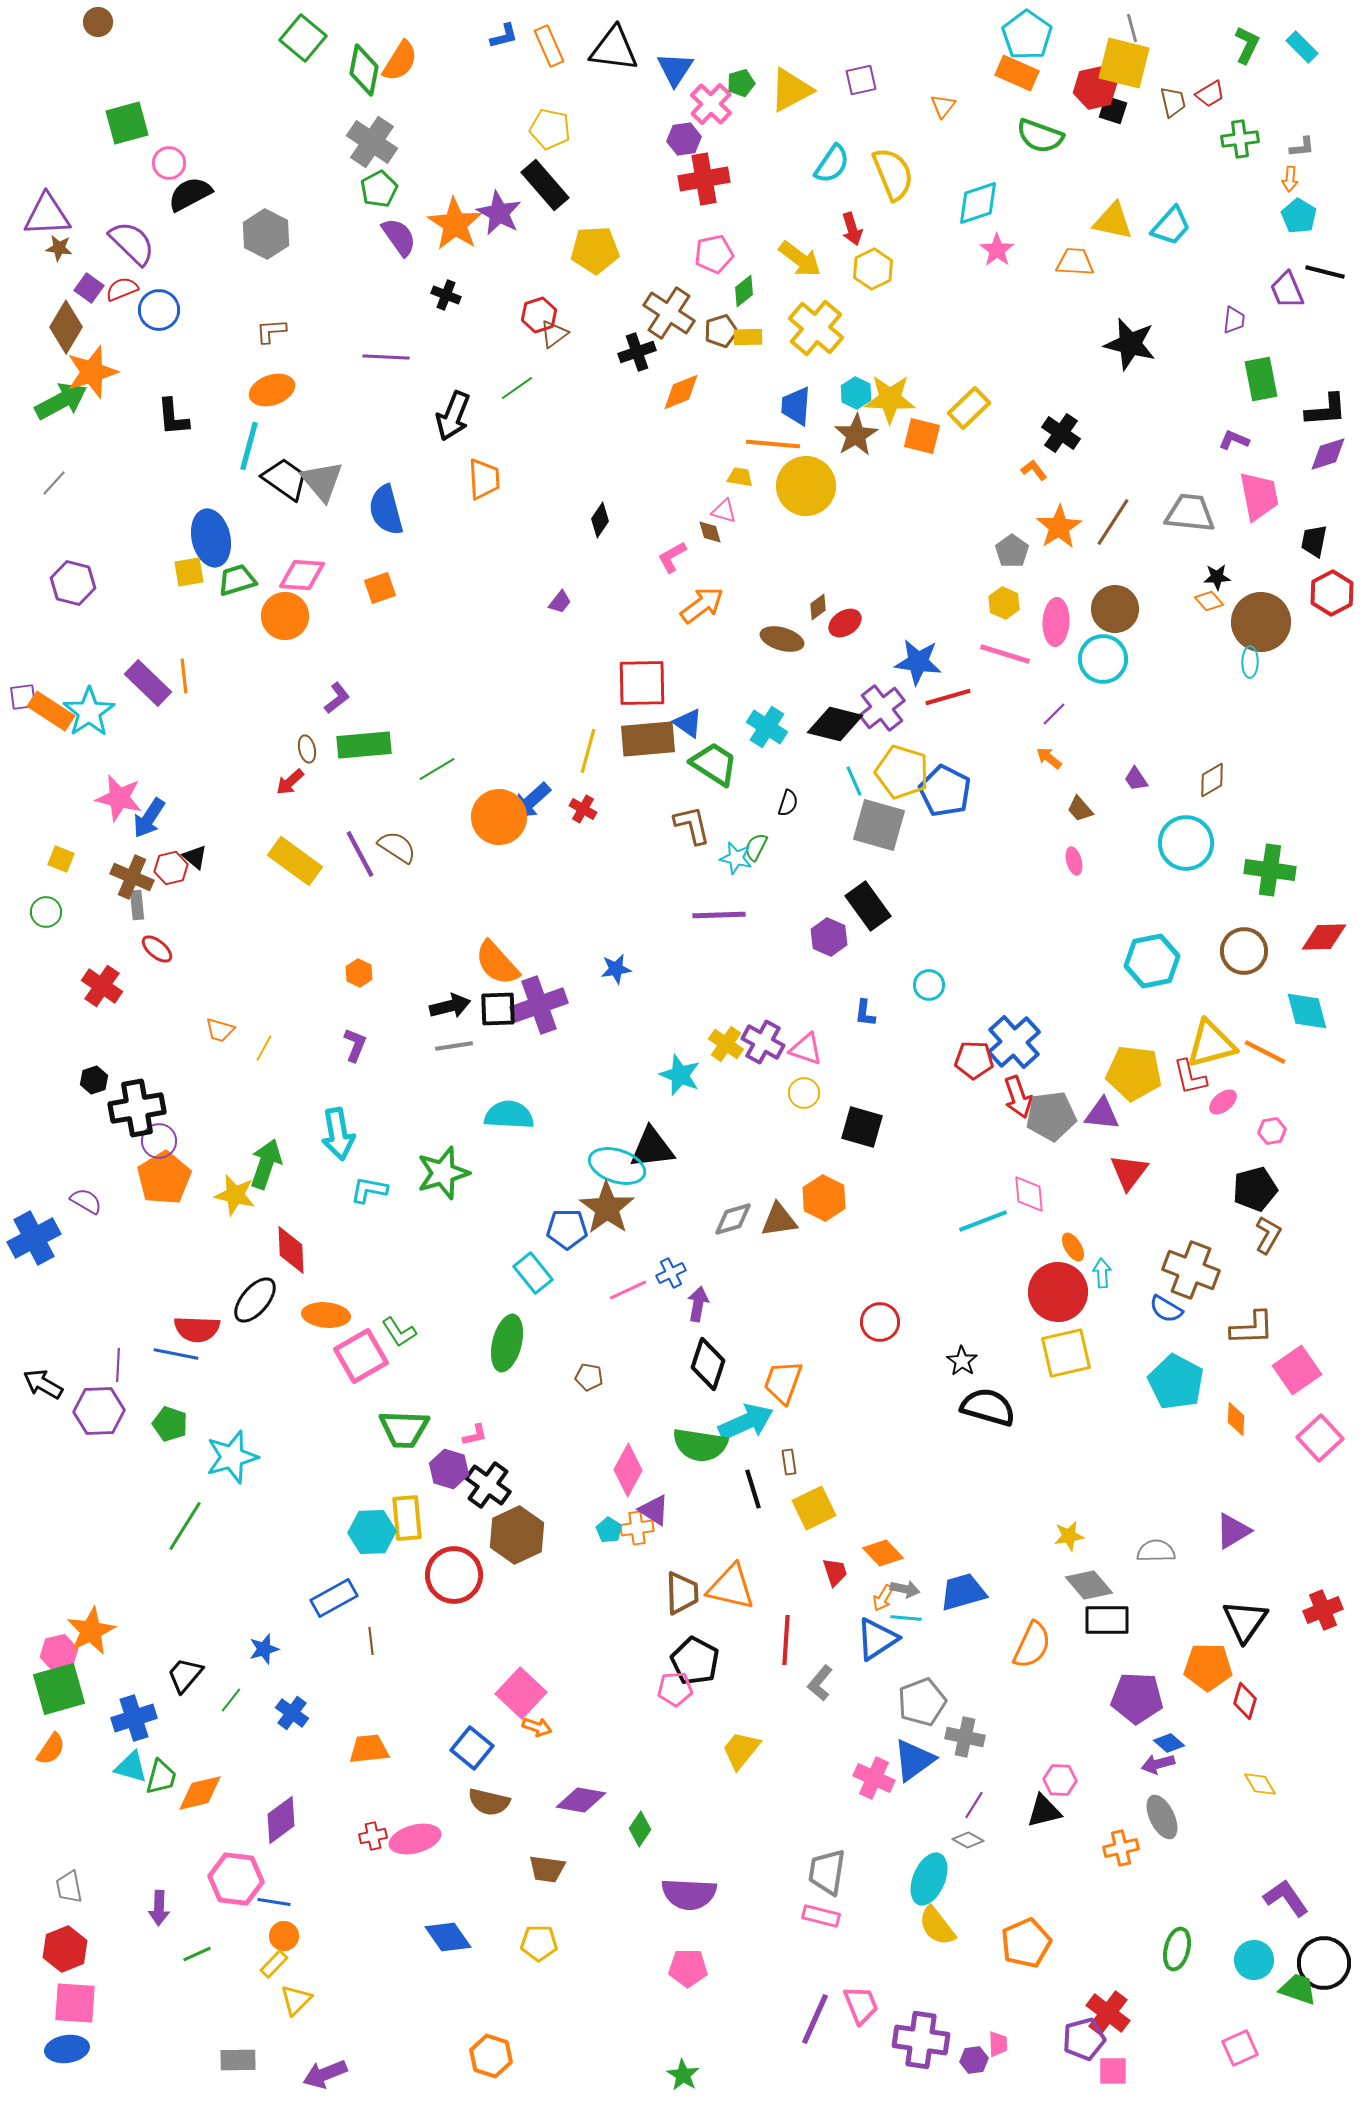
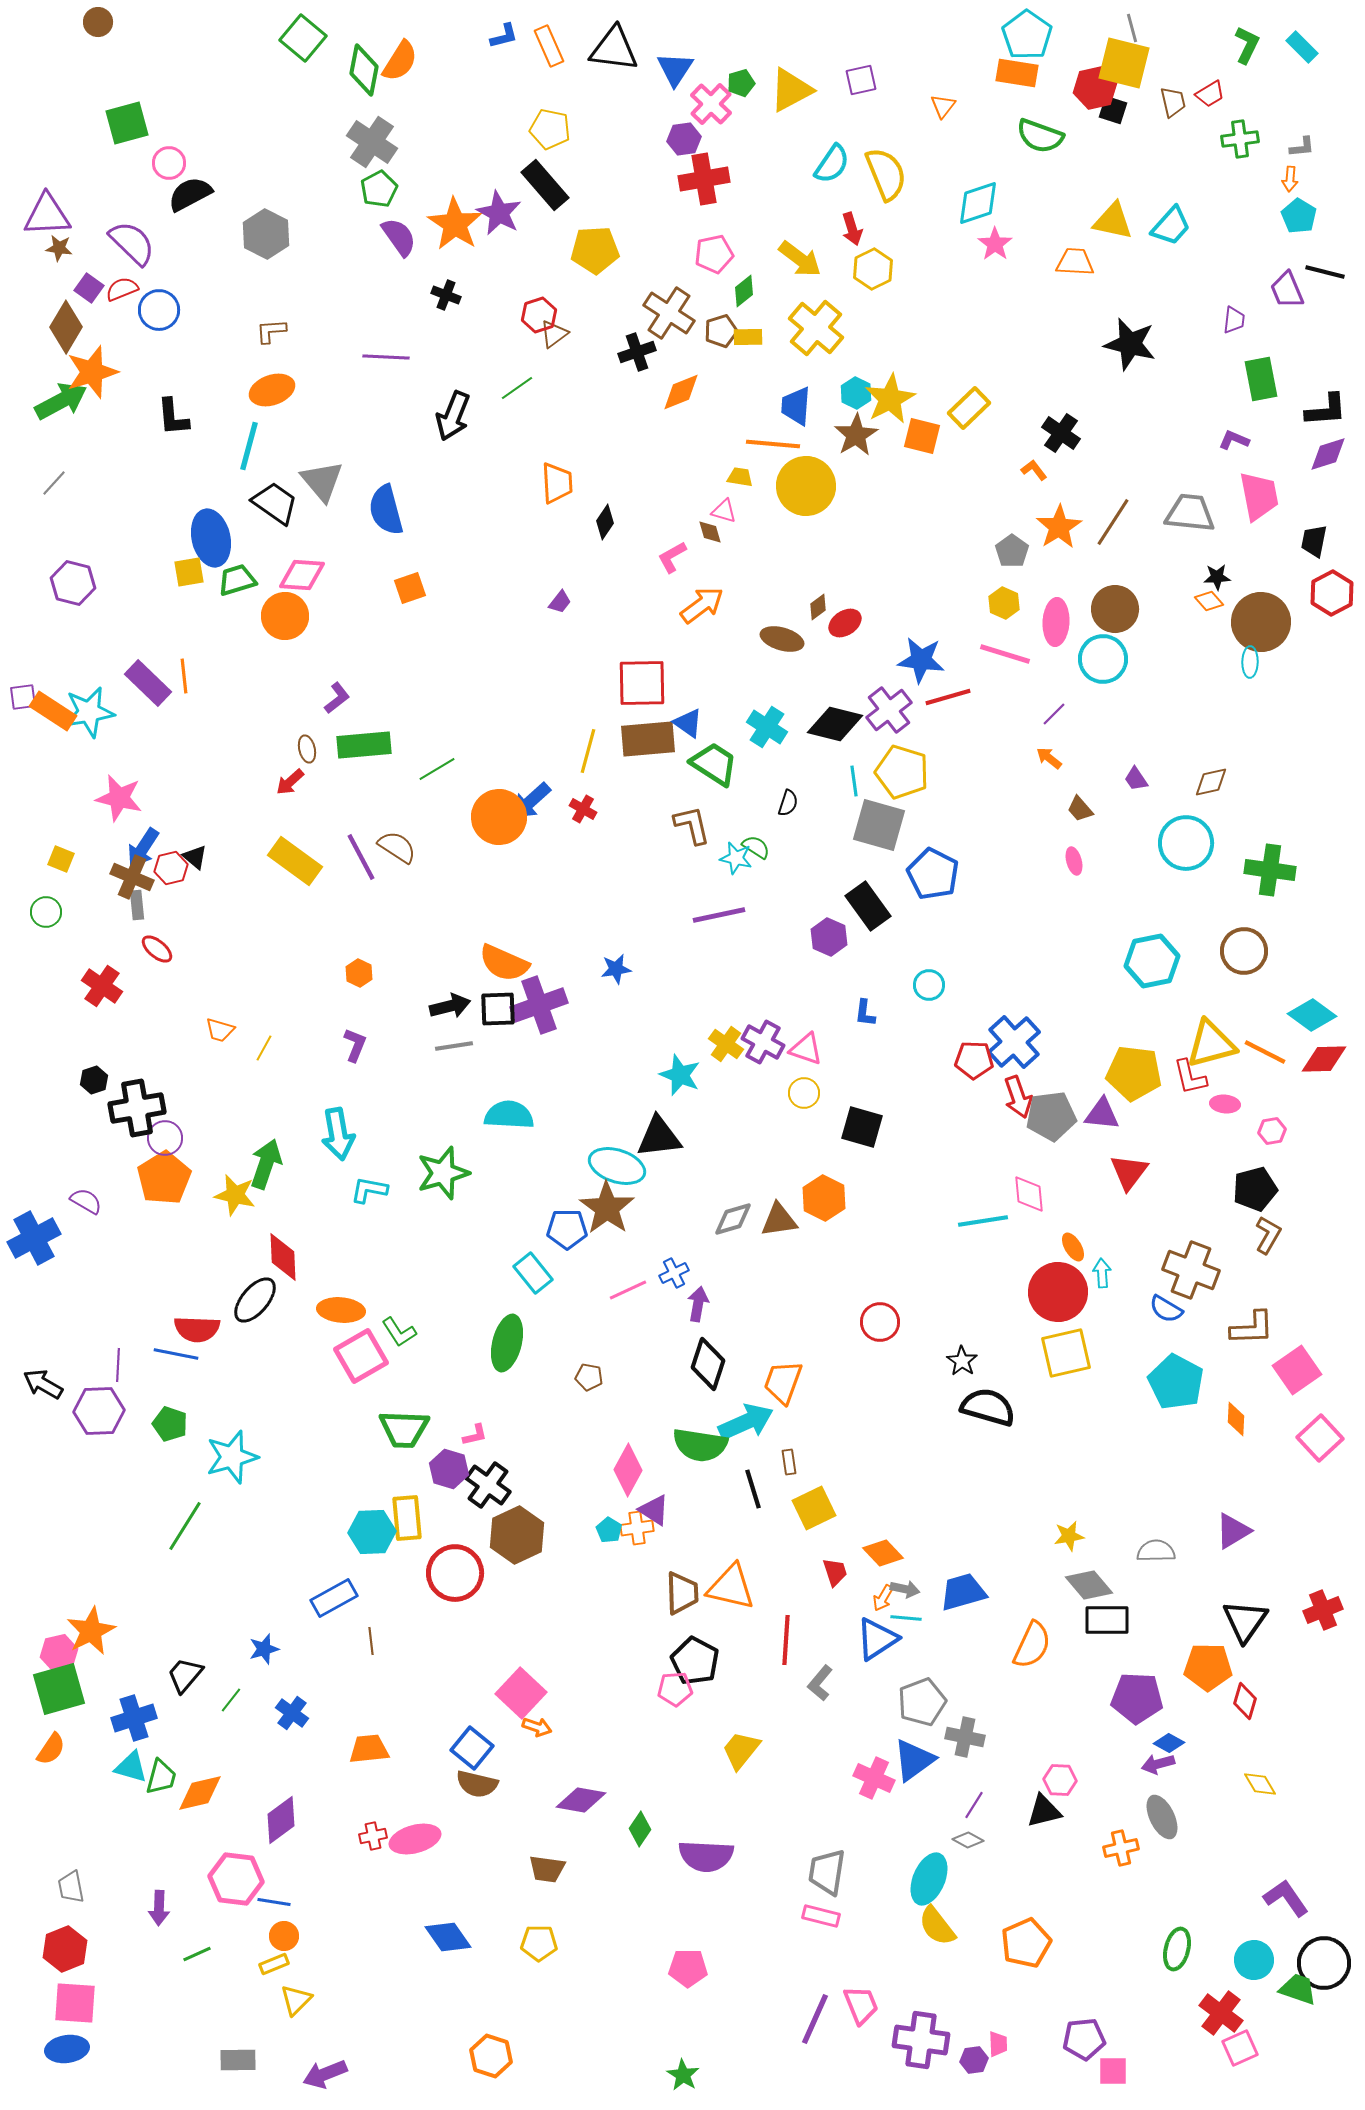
orange rectangle at (1017, 73): rotated 15 degrees counterclockwise
yellow semicircle at (893, 174): moved 7 px left
pink star at (997, 250): moved 2 px left, 6 px up
yellow star at (890, 399): rotated 30 degrees counterclockwise
black trapezoid at (285, 479): moved 10 px left, 24 px down
orange trapezoid at (484, 479): moved 73 px right, 4 px down
black diamond at (600, 520): moved 5 px right, 2 px down
orange square at (380, 588): moved 30 px right
blue star at (918, 662): moved 3 px right, 2 px up
purple cross at (882, 708): moved 7 px right, 2 px down
orange rectangle at (51, 711): moved 2 px right
cyan star at (89, 712): rotated 24 degrees clockwise
brown diamond at (1212, 780): moved 1 px left, 2 px down; rotated 18 degrees clockwise
cyan line at (854, 781): rotated 16 degrees clockwise
blue pentagon at (945, 791): moved 12 px left, 83 px down
blue arrow at (149, 818): moved 6 px left, 30 px down
green semicircle at (756, 847): rotated 96 degrees clockwise
purple line at (360, 854): moved 1 px right, 3 px down
purple line at (719, 915): rotated 10 degrees counterclockwise
red diamond at (1324, 937): moved 122 px down
orange semicircle at (497, 963): moved 7 px right; rotated 24 degrees counterclockwise
cyan diamond at (1307, 1011): moved 5 px right, 4 px down; rotated 39 degrees counterclockwise
pink ellipse at (1223, 1102): moved 2 px right, 2 px down; rotated 44 degrees clockwise
purple circle at (159, 1141): moved 6 px right, 3 px up
black triangle at (652, 1148): moved 7 px right, 11 px up
cyan line at (983, 1221): rotated 12 degrees clockwise
red diamond at (291, 1250): moved 8 px left, 7 px down
blue cross at (671, 1273): moved 3 px right
orange ellipse at (326, 1315): moved 15 px right, 5 px up
red circle at (454, 1575): moved 1 px right, 2 px up
blue diamond at (1169, 1743): rotated 12 degrees counterclockwise
brown semicircle at (489, 1802): moved 12 px left, 18 px up
gray trapezoid at (69, 1887): moved 2 px right
purple semicircle at (689, 1894): moved 17 px right, 38 px up
yellow rectangle at (274, 1964): rotated 24 degrees clockwise
red cross at (1108, 2013): moved 113 px right
purple pentagon at (1084, 2039): rotated 9 degrees clockwise
